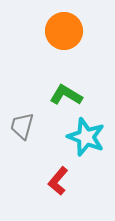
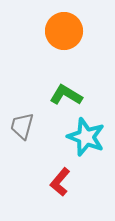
red L-shape: moved 2 px right, 1 px down
